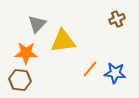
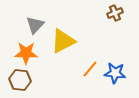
brown cross: moved 2 px left, 6 px up
gray triangle: moved 2 px left, 1 px down
yellow triangle: rotated 20 degrees counterclockwise
